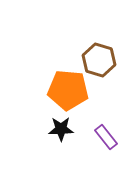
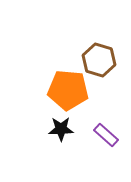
purple rectangle: moved 2 px up; rotated 10 degrees counterclockwise
